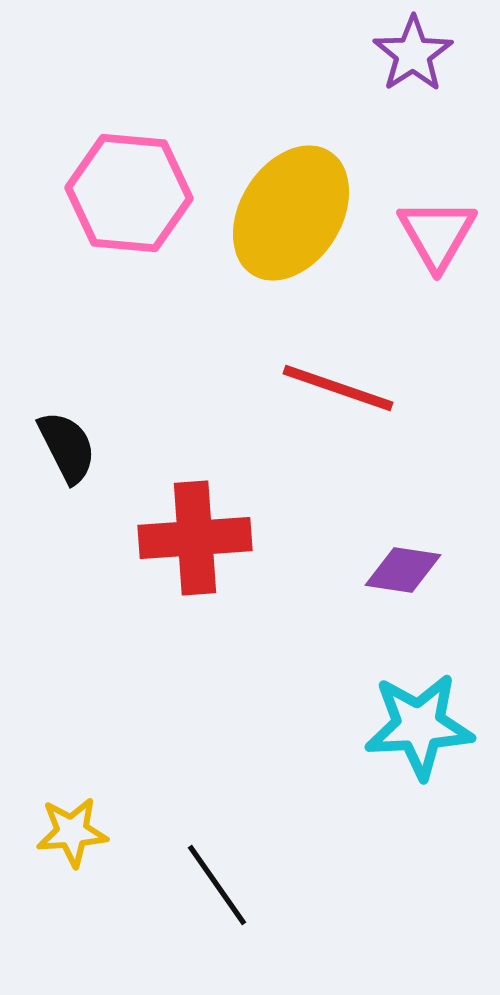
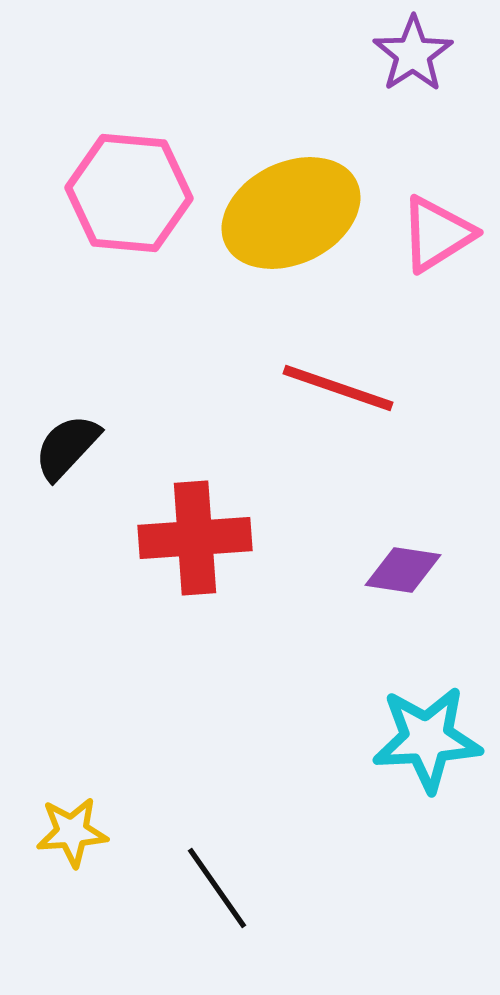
yellow ellipse: rotated 32 degrees clockwise
pink triangle: rotated 28 degrees clockwise
black semicircle: rotated 110 degrees counterclockwise
cyan star: moved 8 px right, 13 px down
black line: moved 3 px down
